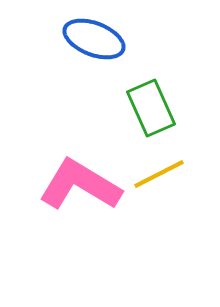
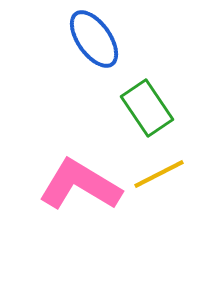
blue ellipse: rotated 34 degrees clockwise
green rectangle: moved 4 px left; rotated 10 degrees counterclockwise
